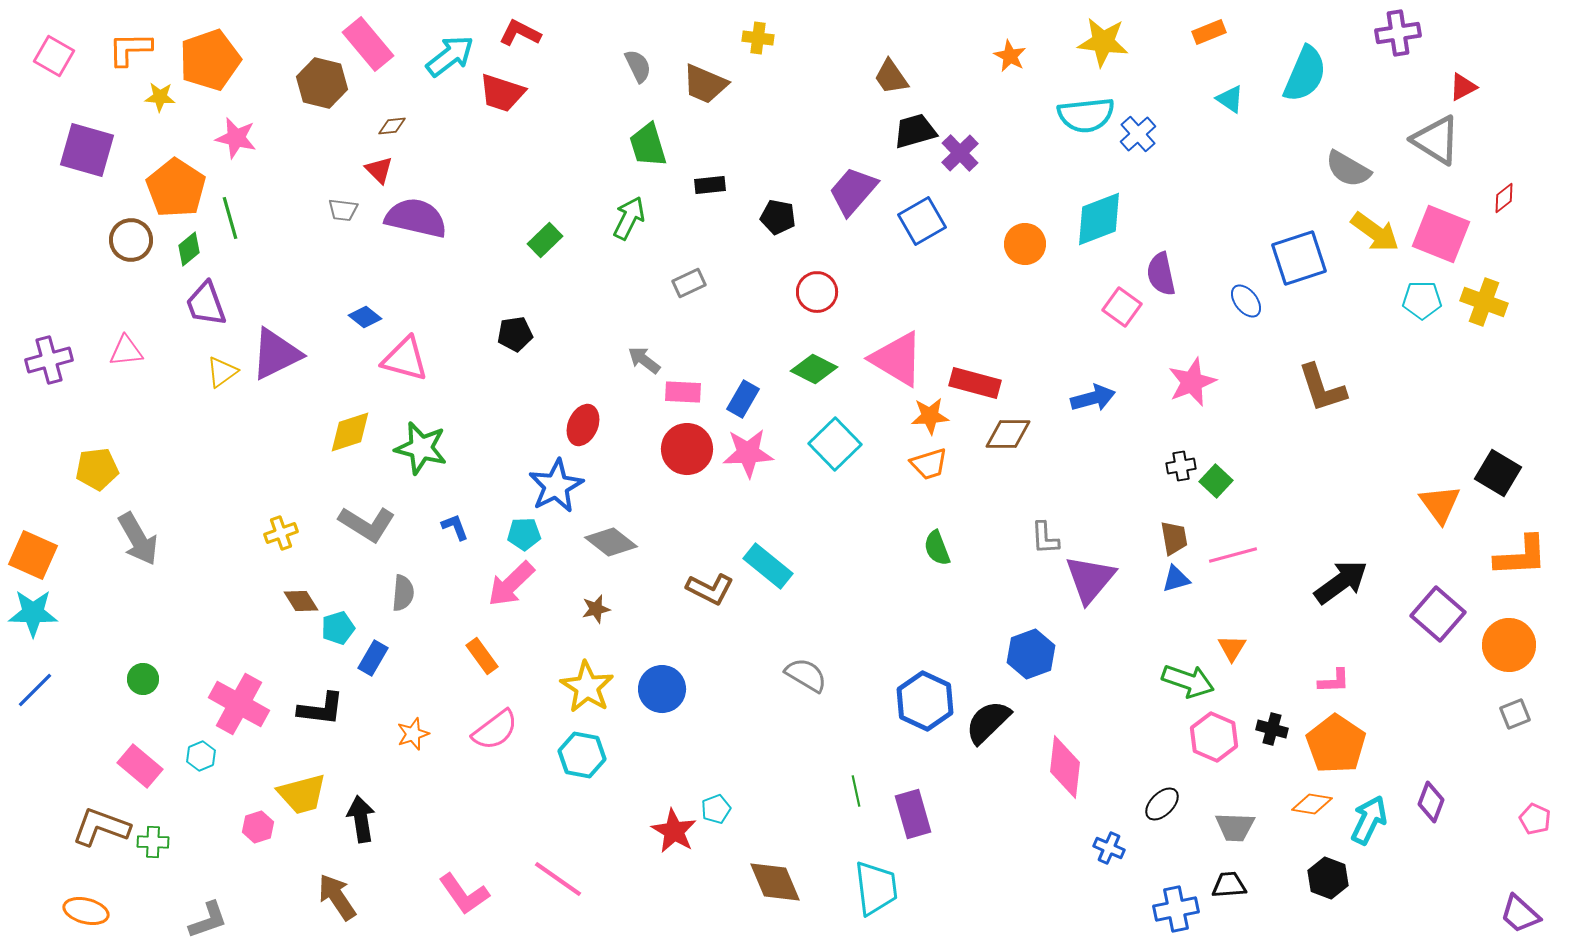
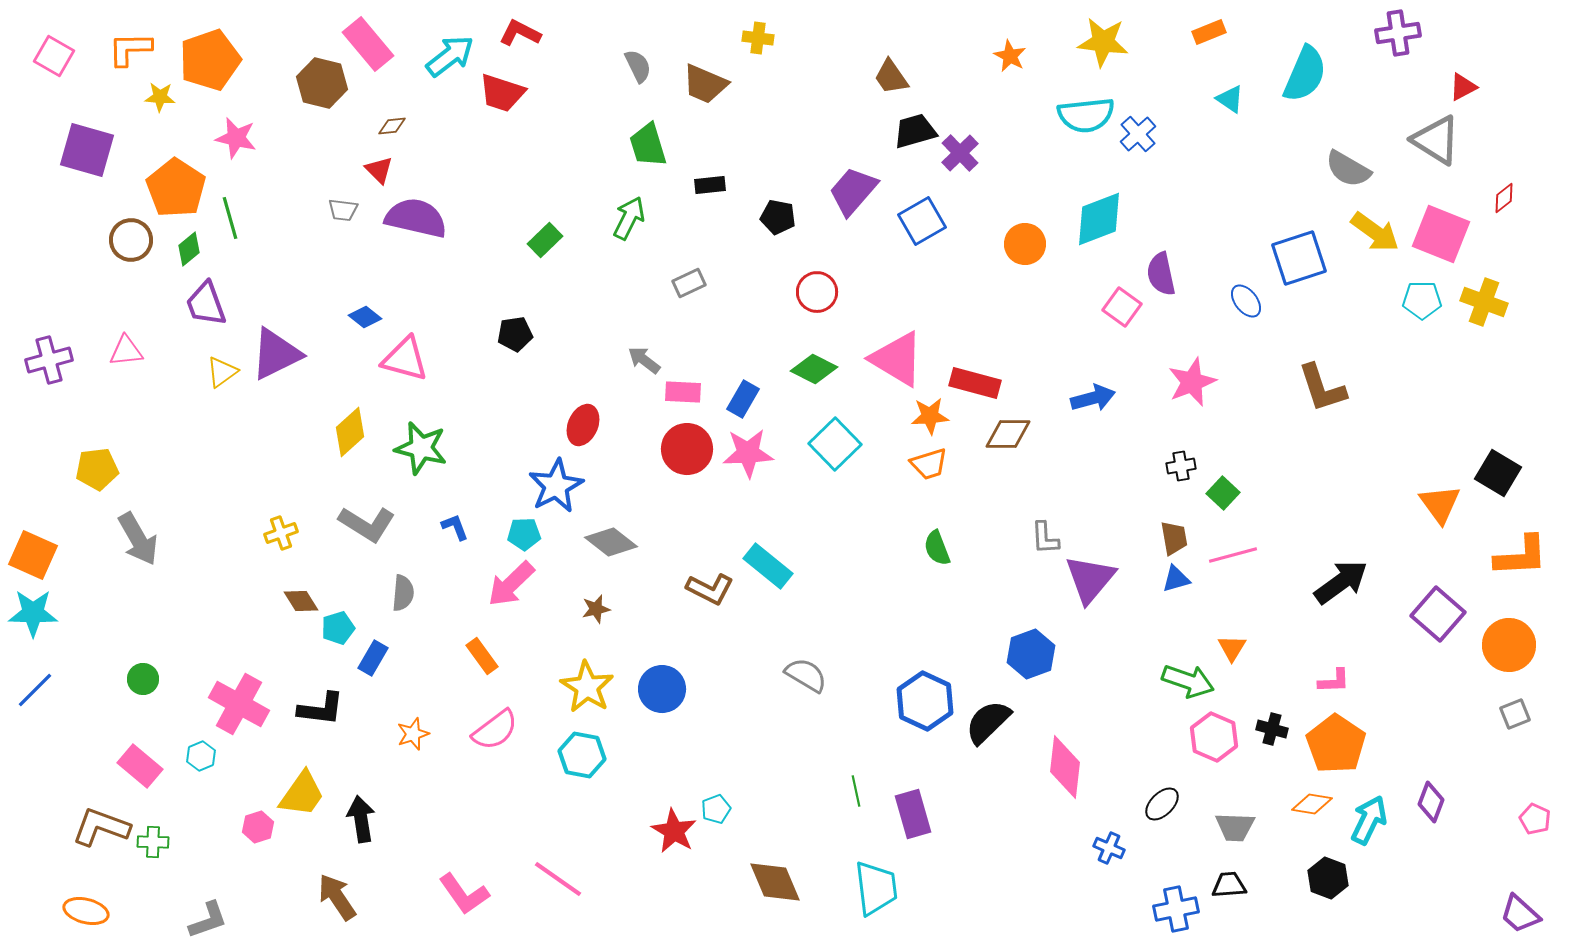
yellow diamond at (350, 432): rotated 24 degrees counterclockwise
green square at (1216, 481): moved 7 px right, 12 px down
yellow trapezoid at (302, 794): rotated 40 degrees counterclockwise
